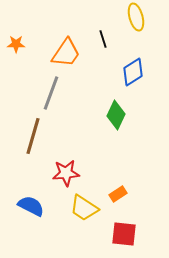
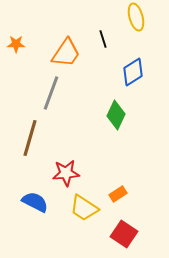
brown line: moved 3 px left, 2 px down
blue semicircle: moved 4 px right, 4 px up
red square: rotated 28 degrees clockwise
